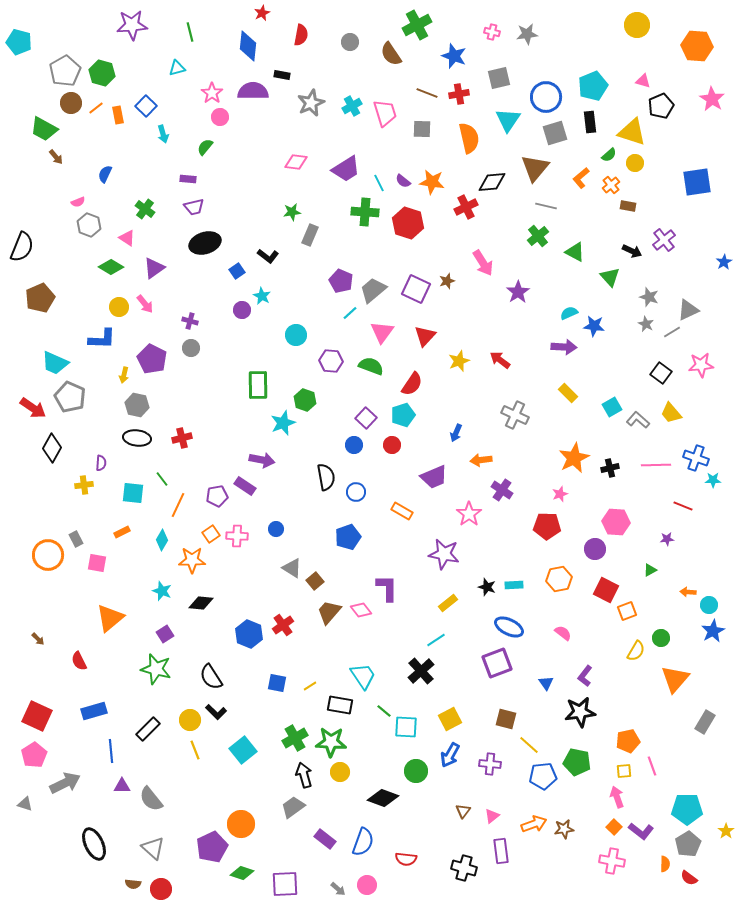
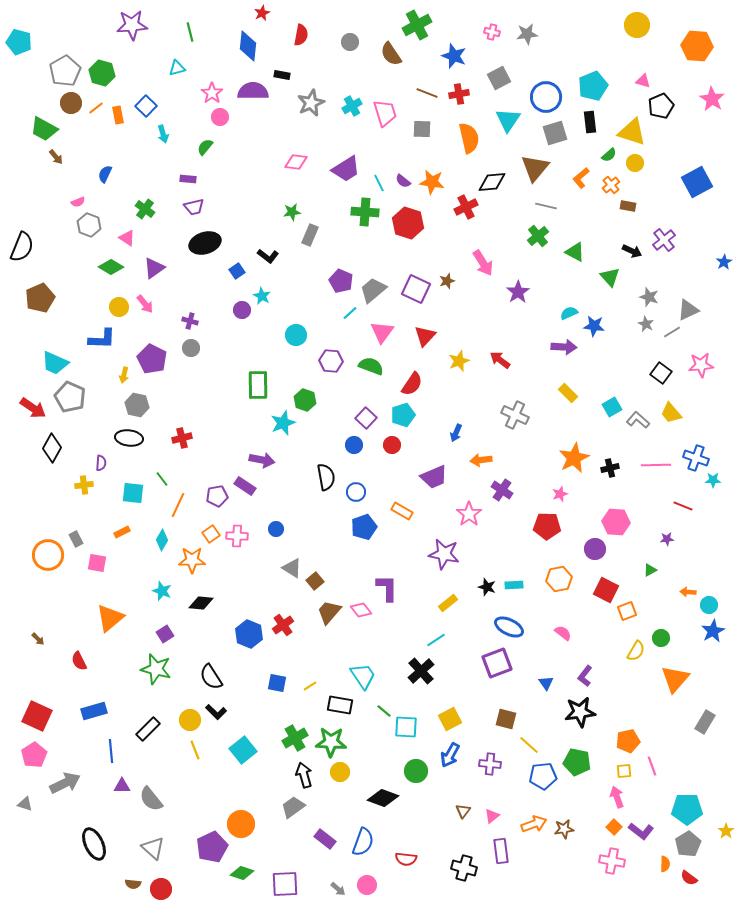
gray square at (499, 78): rotated 15 degrees counterclockwise
blue square at (697, 182): rotated 20 degrees counterclockwise
black ellipse at (137, 438): moved 8 px left
blue pentagon at (348, 537): moved 16 px right, 10 px up
